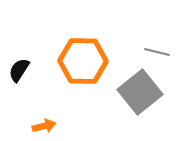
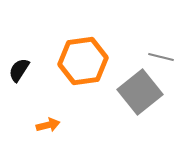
gray line: moved 4 px right, 5 px down
orange hexagon: rotated 9 degrees counterclockwise
orange arrow: moved 4 px right, 1 px up
